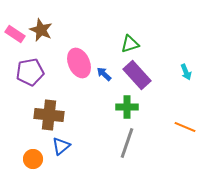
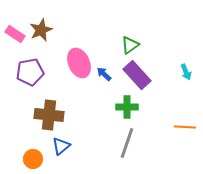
brown star: rotated 25 degrees clockwise
green triangle: moved 1 px down; rotated 18 degrees counterclockwise
orange line: rotated 20 degrees counterclockwise
